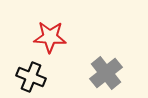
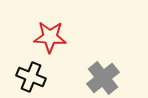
gray cross: moved 3 px left, 5 px down
